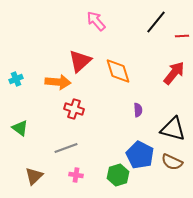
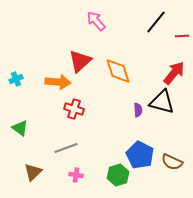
black triangle: moved 11 px left, 27 px up
brown triangle: moved 1 px left, 4 px up
